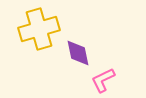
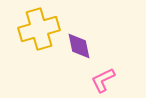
purple diamond: moved 1 px right, 7 px up
